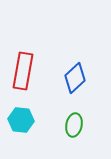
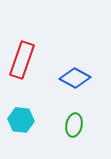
red rectangle: moved 1 px left, 11 px up; rotated 9 degrees clockwise
blue diamond: rotated 72 degrees clockwise
